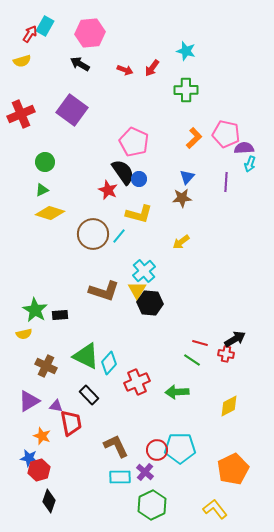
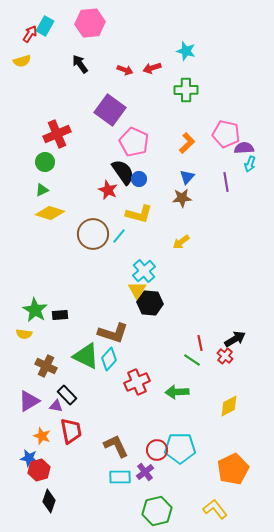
pink hexagon at (90, 33): moved 10 px up
black arrow at (80, 64): rotated 24 degrees clockwise
red arrow at (152, 68): rotated 36 degrees clockwise
purple square at (72, 110): moved 38 px right
red cross at (21, 114): moved 36 px right, 20 px down
orange L-shape at (194, 138): moved 7 px left, 5 px down
purple line at (226, 182): rotated 12 degrees counterclockwise
brown L-shape at (104, 291): moved 9 px right, 42 px down
yellow semicircle at (24, 334): rotated 21 degrees clockwise
red line at (200, 343): rotated 63 degrees clockwise
red cross at (226, 354): moved 1 px left, 2 px down; rotated 28 degrees clockwise
cyan diamond at (109, 363): moved 4 px up
black rectangle at (89, 395): moved 22 px left
red trapezoid at (71, 423): moved 8 px down
purple cross at (145, 472): rotated 12 degrees clockwise
green hexagon at (152, 505): moved 5 px right, 6 px down; rotated 12 degrees clockwise
